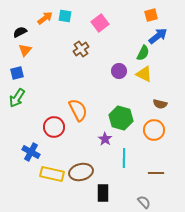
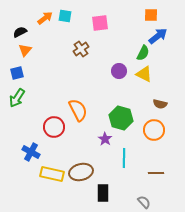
orange square: rotated 16 degrees clockwise
pink square: rotated 30 degrees clockwise
